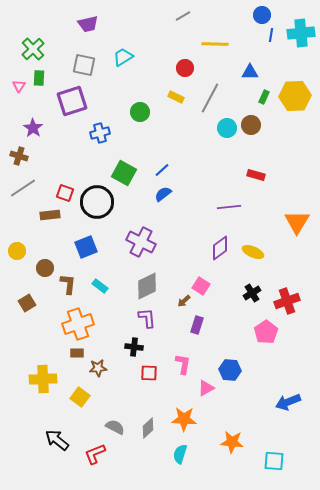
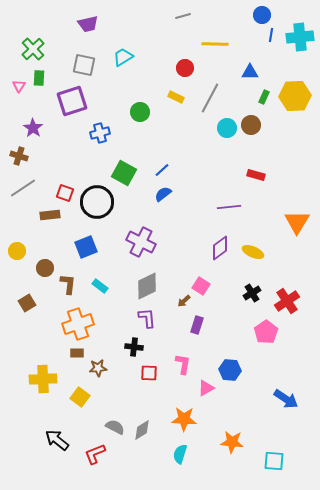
gray line at (183, 16): rotated 14 degrees clockwise
cyan cross at (301, 33): moved 1 px left, 4 px down
red cross at (287, 301): rotated 15 degrees counterclockwise
blue arrow at (288, 402): moved 2 px left, 3 px up; rotated 125 degrees counterclockwise
gray diamond at (148, 428): moved 6 px left, 2 px down; rotated 10 degrees clockwise
